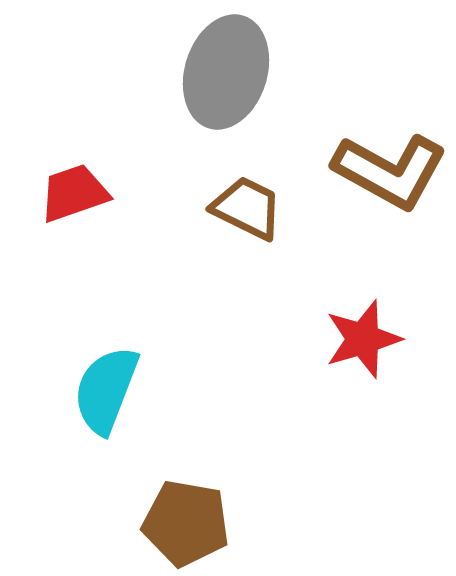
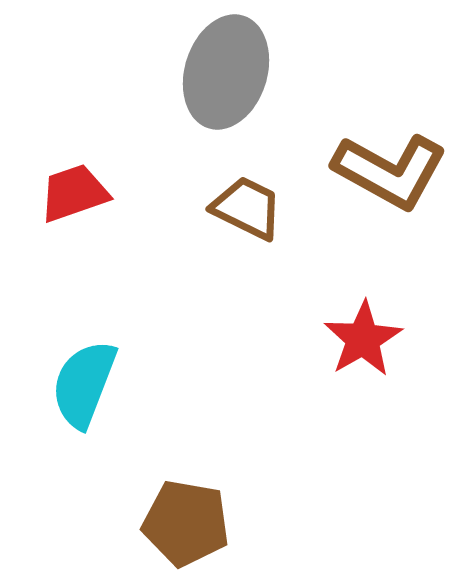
red star: rotated 14 degrees counterclockwise
cyan semicircle: moved 22 px left, 6 px up
